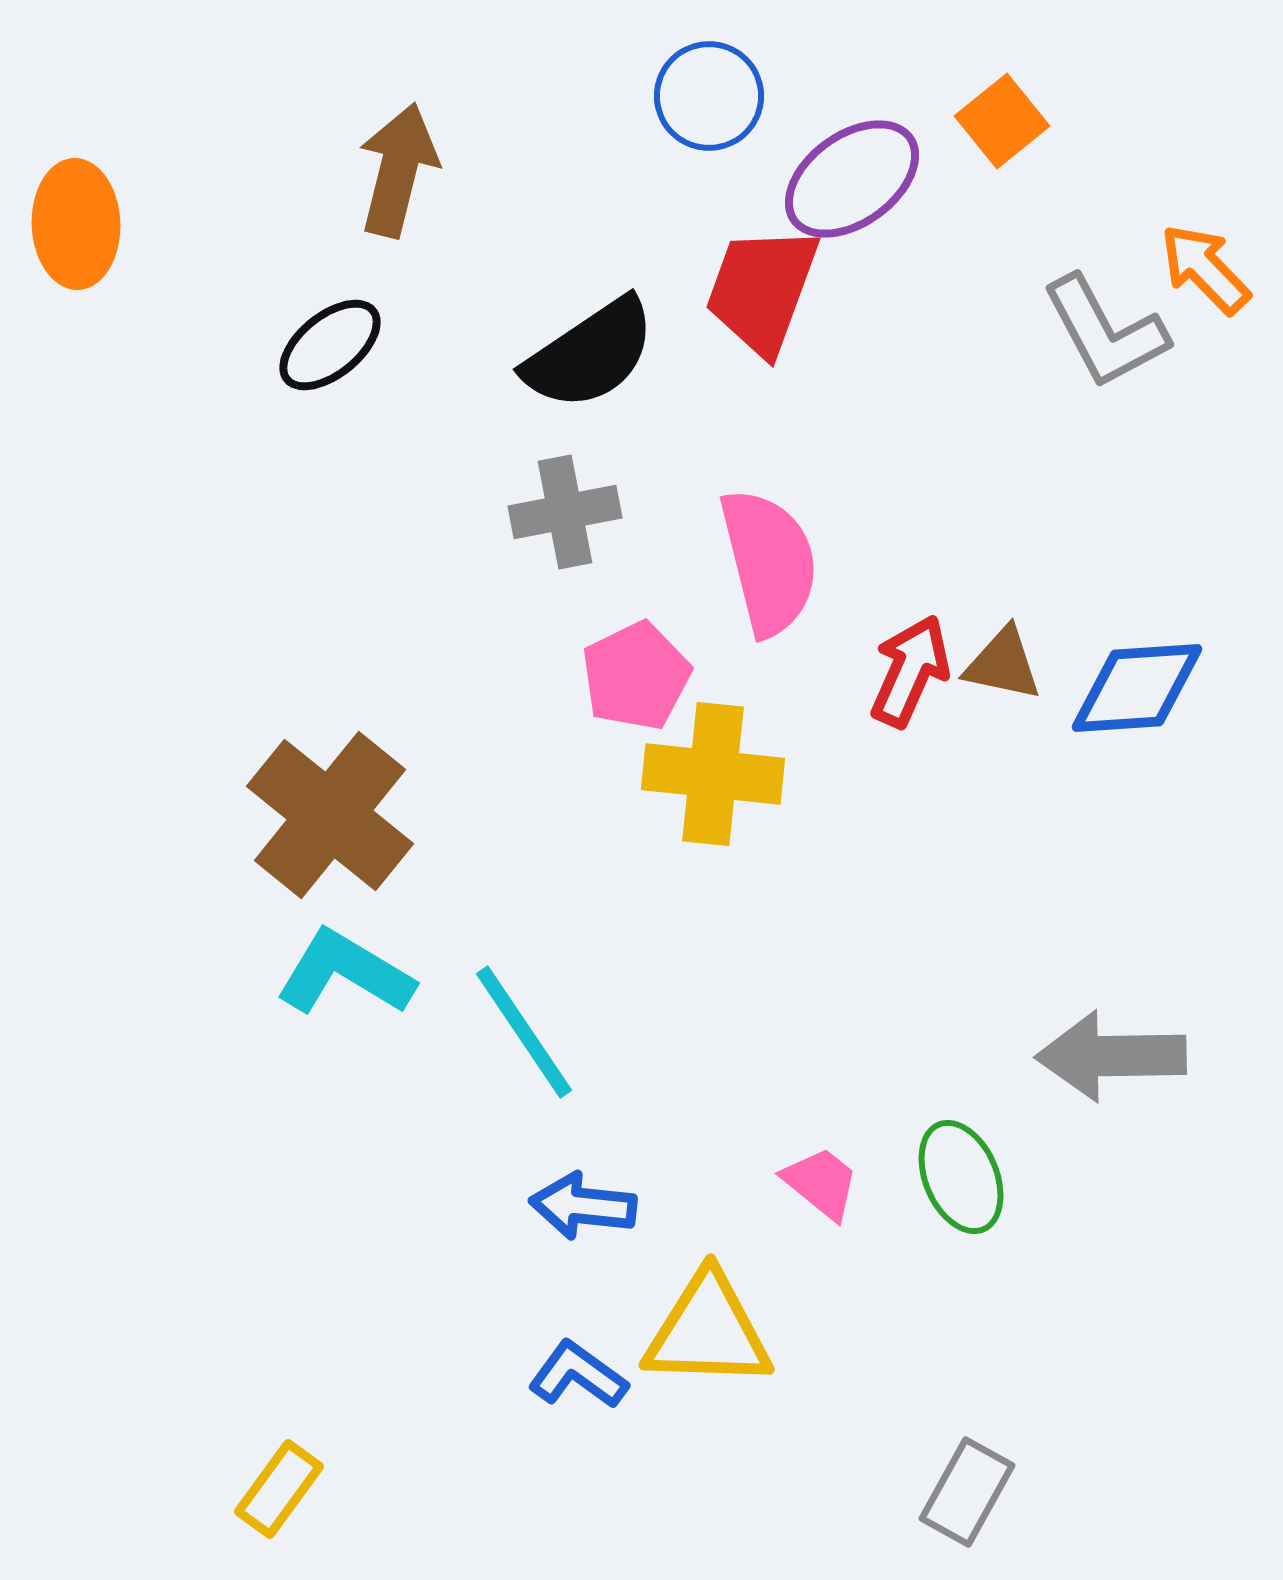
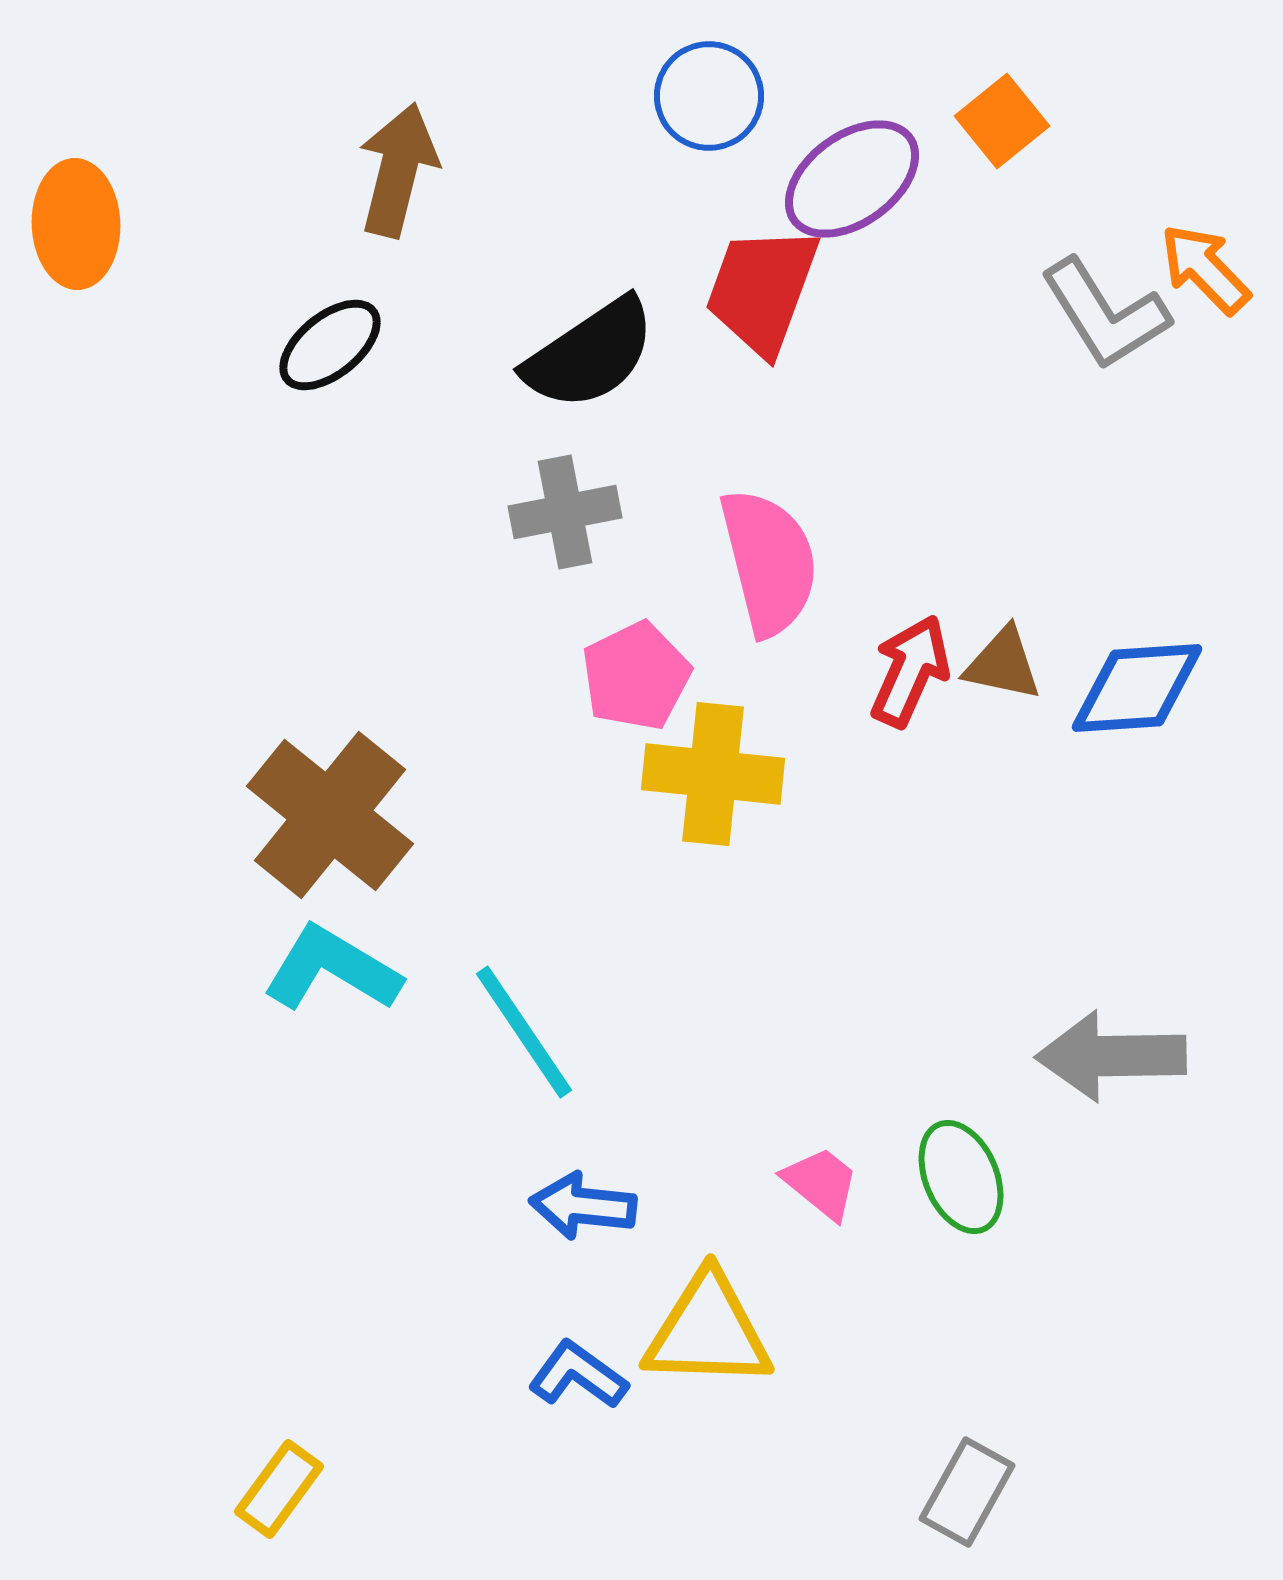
gray L-shape: moved 18 px up; rotated 4 degrees counterclockwise
cyan L-shape: moved 13 px left, 4 px up
